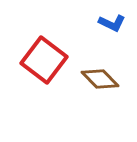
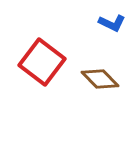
red square: moved 2 px left, 2 px down
